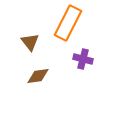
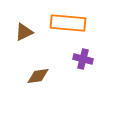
orange rectangle: rotated 68 degrees clockwise
brown triangle: moved 6 px left, 10 px up; rotated 42 degrees clockwise
